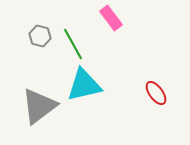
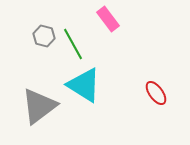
pink rectangle: moved 3 px left, 1 px down
gray hexagon: moved 4 px right
cyan triangle: rotated 45 degrees clockwise
